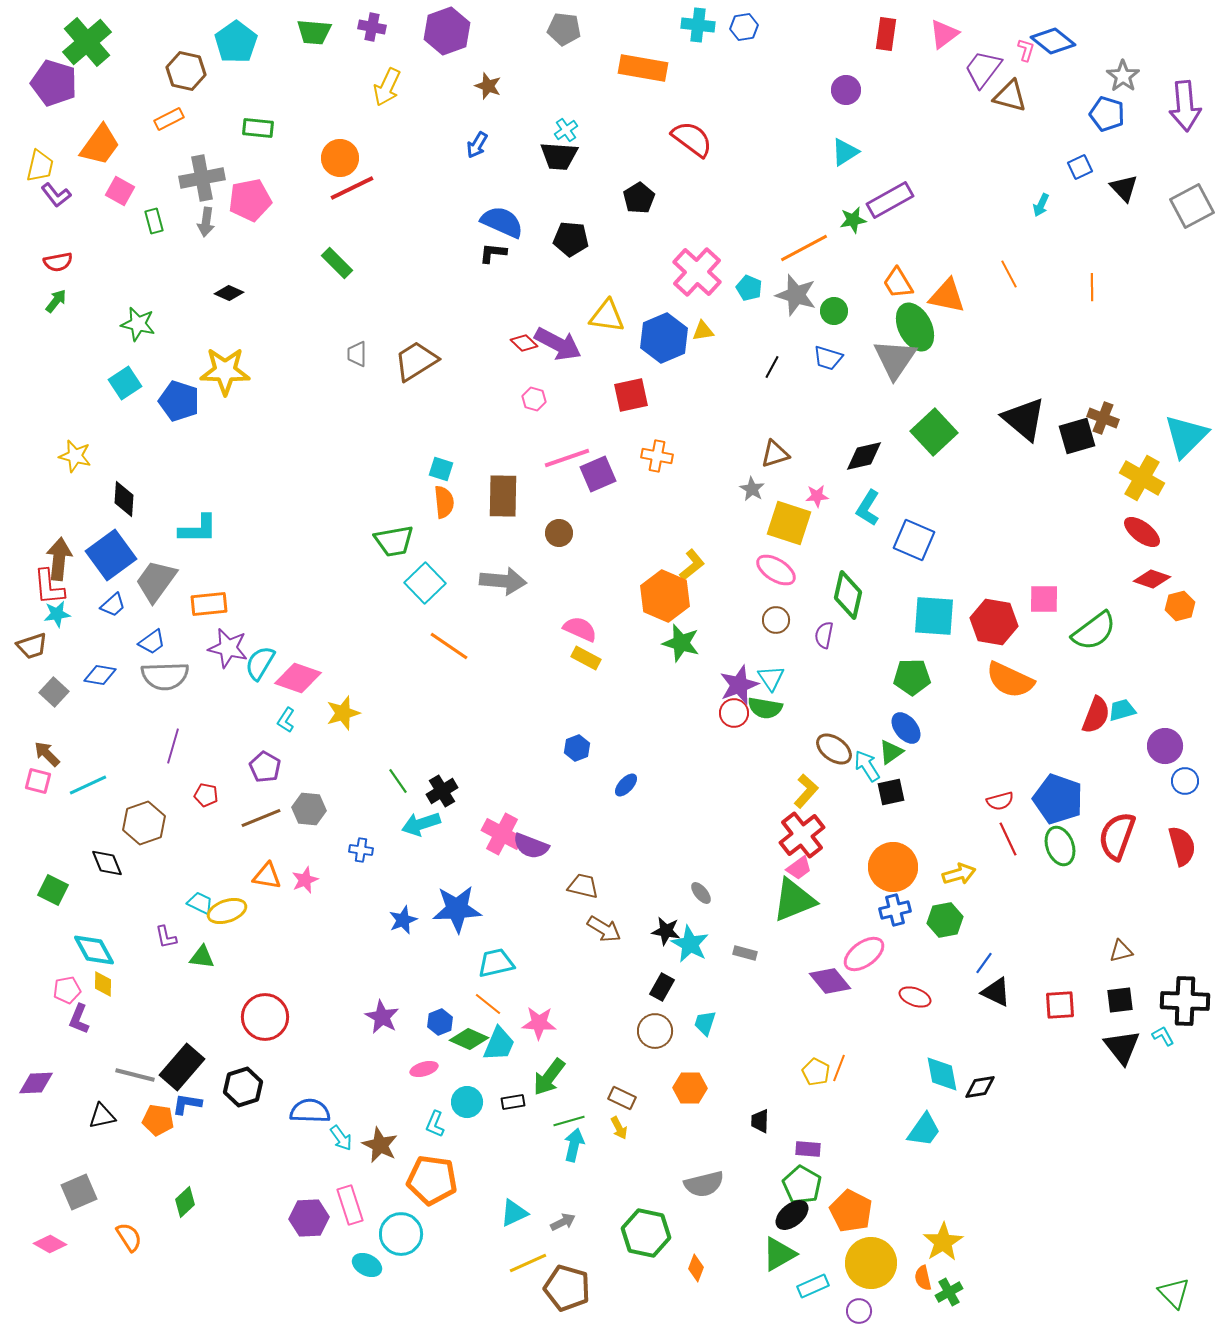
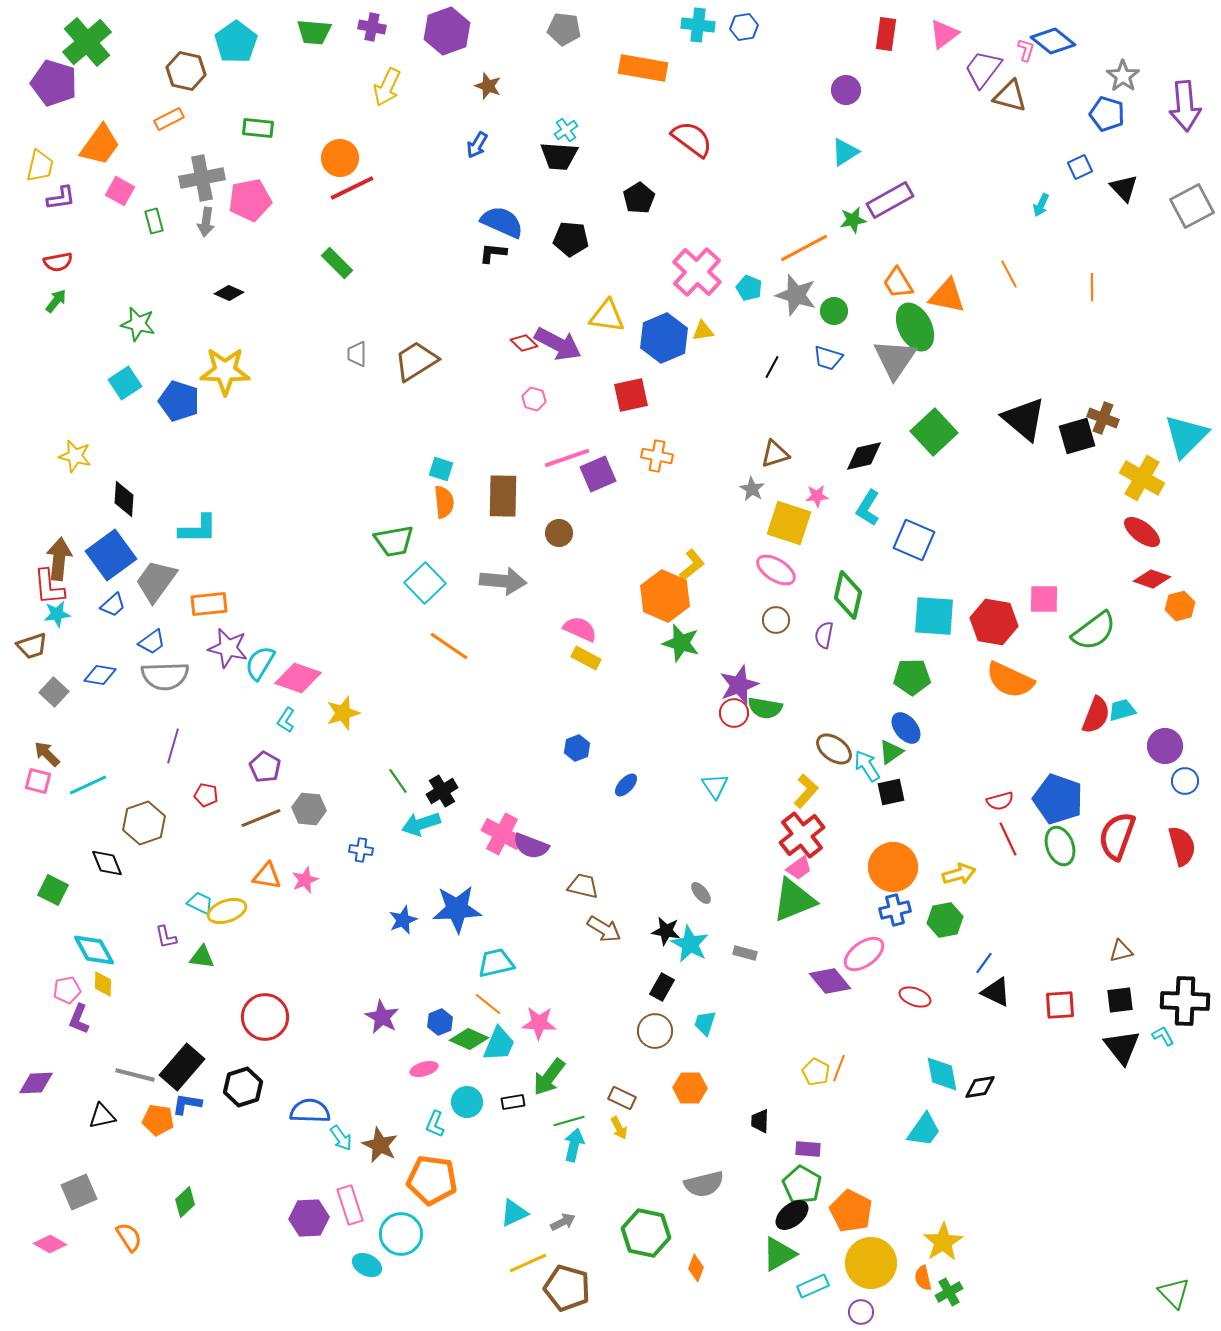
purple L-shape at (56, 195): moved 5 px right, 3 px down; rotated 60 degrees counterclockwise
cyan triangle at (771, 678): moved 56 px left, 108 px down
purple circle at (859, 1311): moved 2 px right, 1 px down
